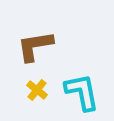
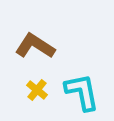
brown L-shape: rotated 42 degrees clockwise
